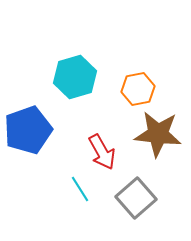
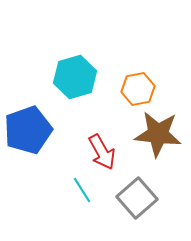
cyan line: moved 2 px right, 1 px down
gray square: moved 1 px right
